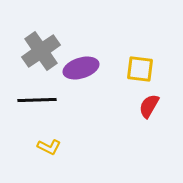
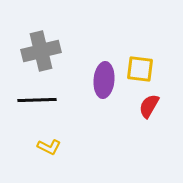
gray cross: rotated 21 degrees clockwise
purple ellipse: moved 23 px right, 12 px down; rotated 68 degrees counterclockwise
